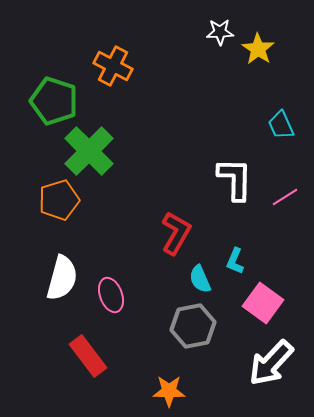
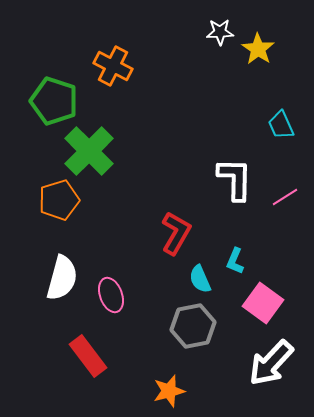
orange star: rotated 16 degrees counterclockwise
